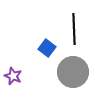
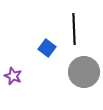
gray circle: moved 11 px right
